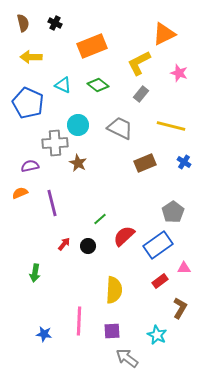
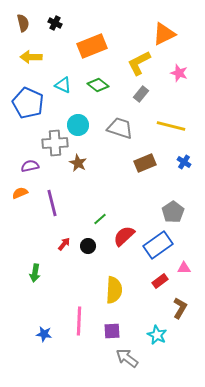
gray trapezoid: rotated 8 degrees counterclockwise
